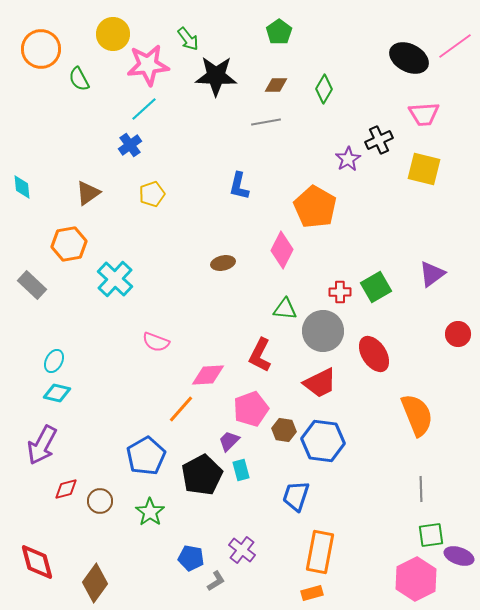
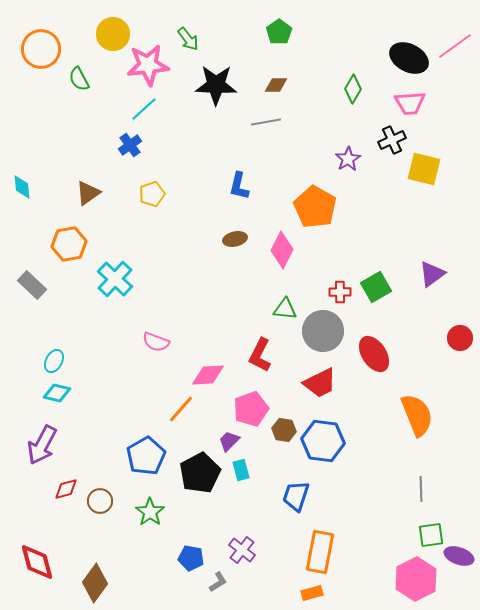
black star at (216, 76): moved 9 px down
green diamond at (324, 89): moved 29 px right
pink trapezoid at (424, 114): moved 14 px left, 11 px up
black cross at (379, 140): moved 13 px right
brown ellipse at (223, 263): moved 12 px right, 24 px up
red circle at (458, 334): moved 2 px right, 4 px down
black pentagon at (202, 475): moved 2 px left, 2 px up
gray L-shape at (216, 581): moved 2 px right, 1 px down
